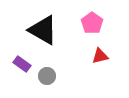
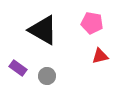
pink pentagon: rotated 25 degrees counterclockwise
purple rectangle: moved 4 px left, 4 px down
